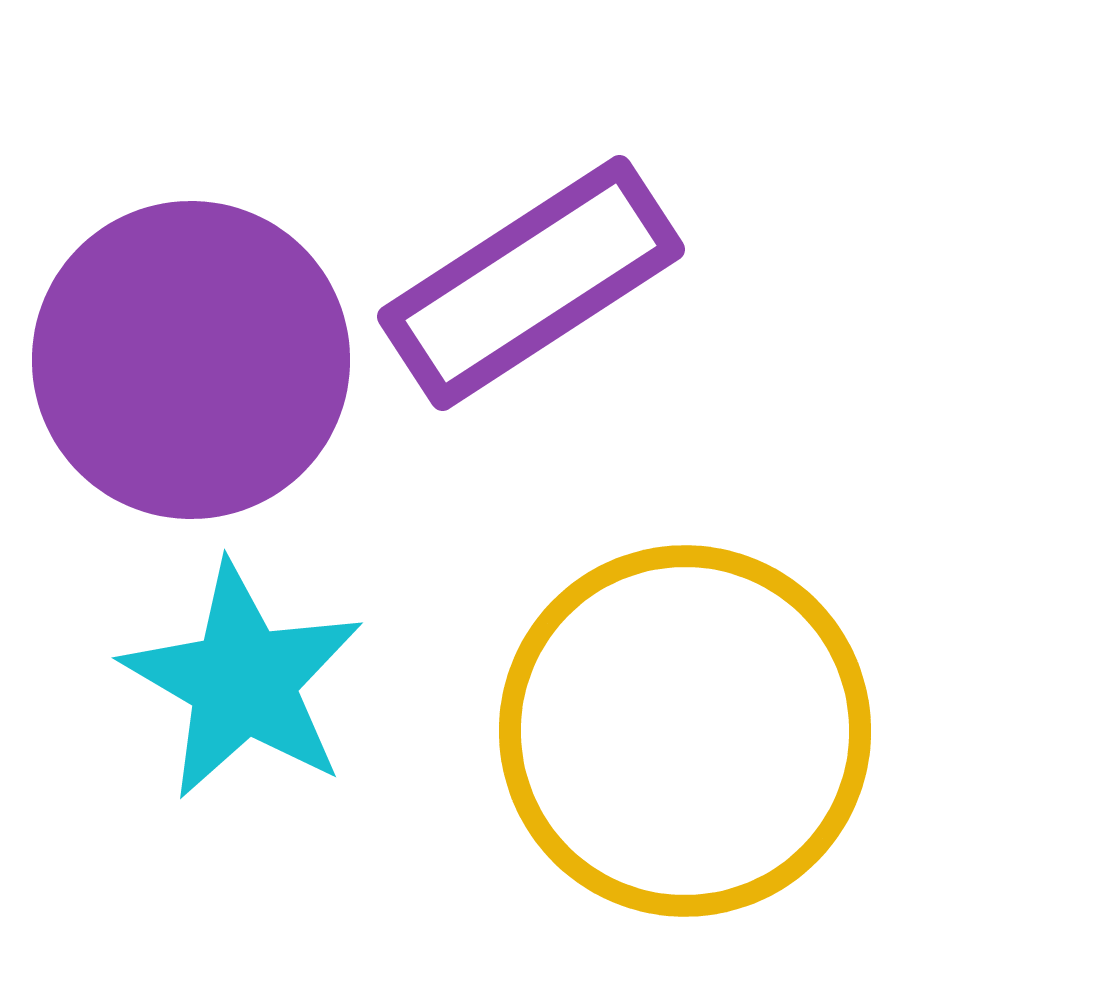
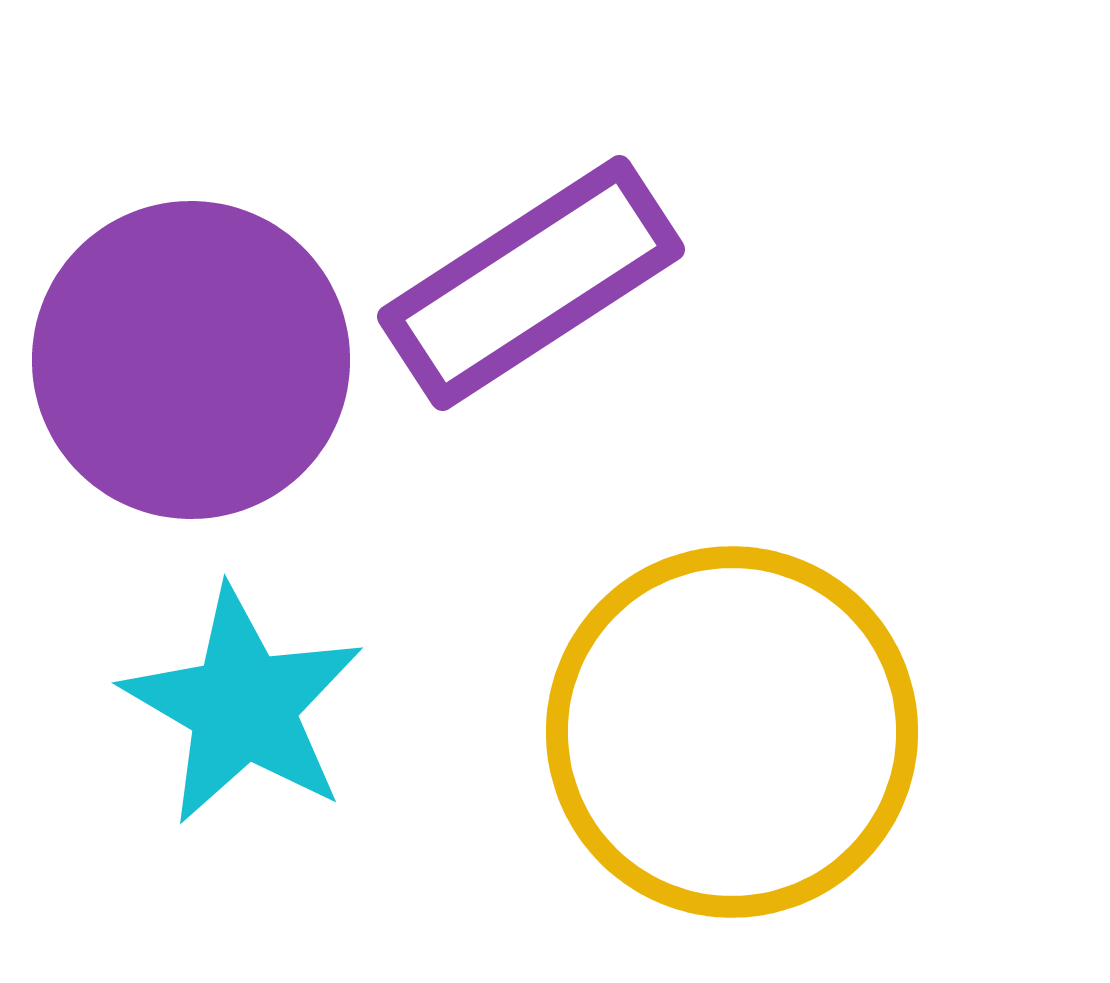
cyan star: moved 25 px down
yellow circle: moved 47 px right, 1 px down
